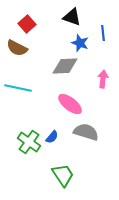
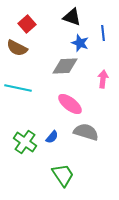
green cross: moved 4 px left
